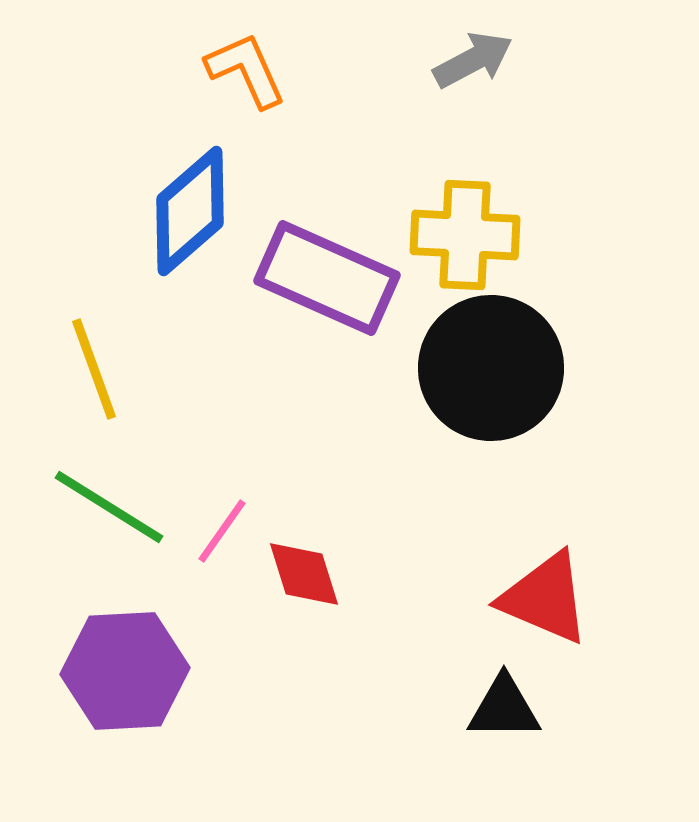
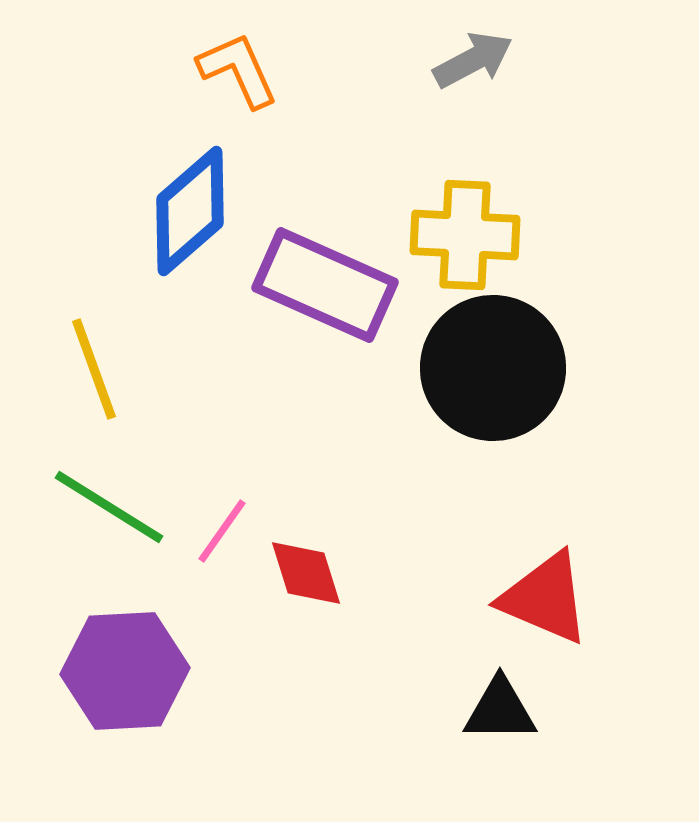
orange L-shape: moved 8 px left
purple rectangle: moved 2 px left, 7 px down
black circle: moved 2 px right
red diamond: moved 2 px right, 1 px up
black triangle: moved 4 px left, 2 px down
